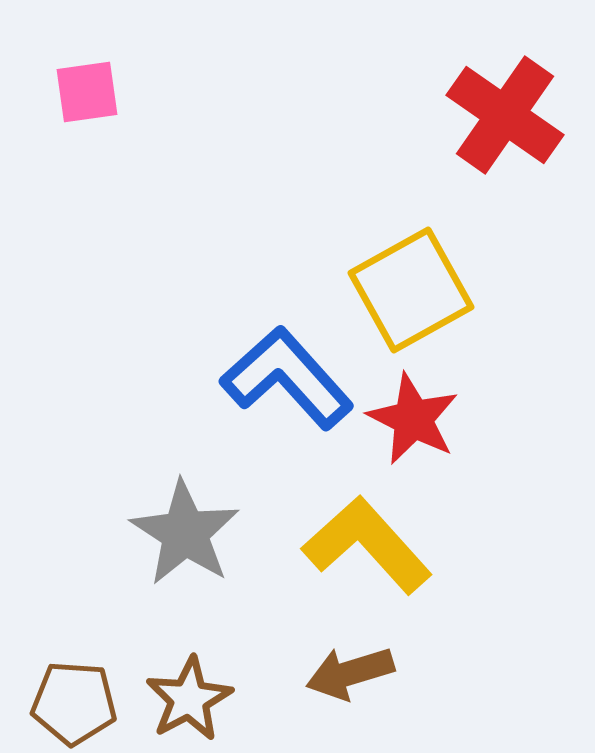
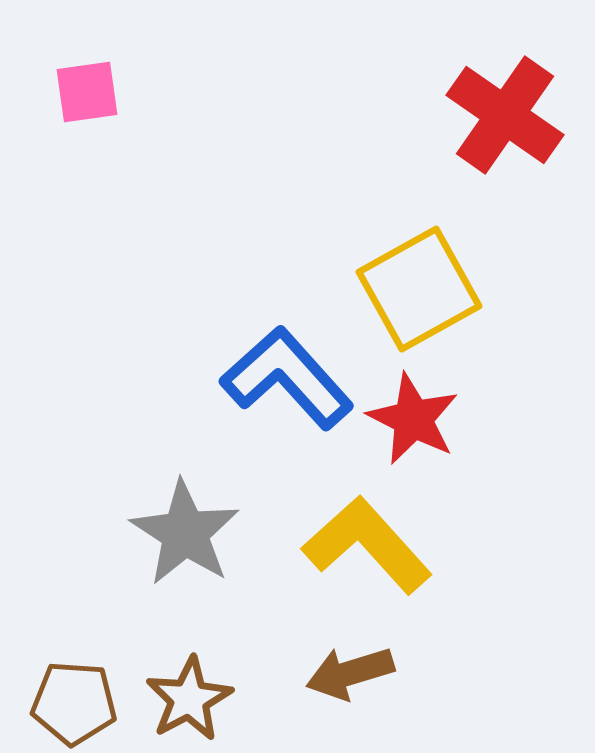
yellow square: moved 8 px right, 1 px up
